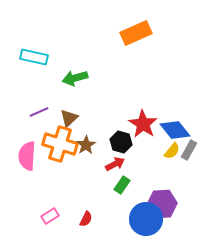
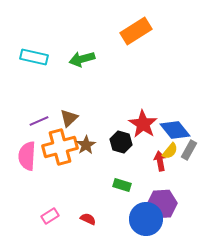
orange rectangle: moved 2 px up; rotated 8 degrees counterclockwise
green arrow: moved 7 px right, 19 px up
purple line: moved 9 px down
orange cross: moved 3 px down; rotated 32 degrees counterclockwise
yellow semicircle: moved 2 px left
red arrow: moved 45 px right, 3 px up; rotated 72 degrees counterclockwise
green rectangle: rotated 72 degrees clockwise
red semicircle: moved 2 px right; rotated 91 degrees counterclockwise
